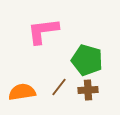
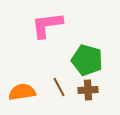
pink L-shape: moved 4 px right, 6 px up
brown line: rotated 66 degrees counterclockwise
